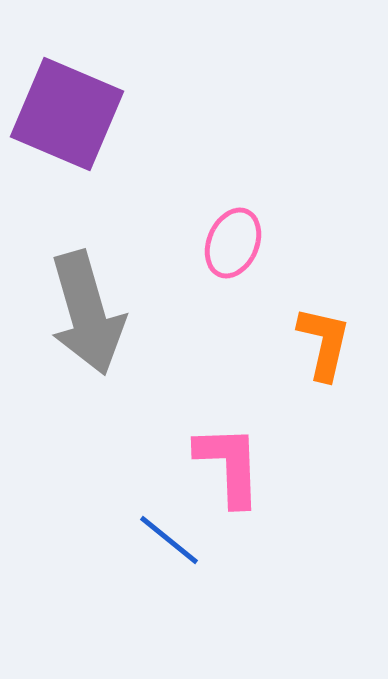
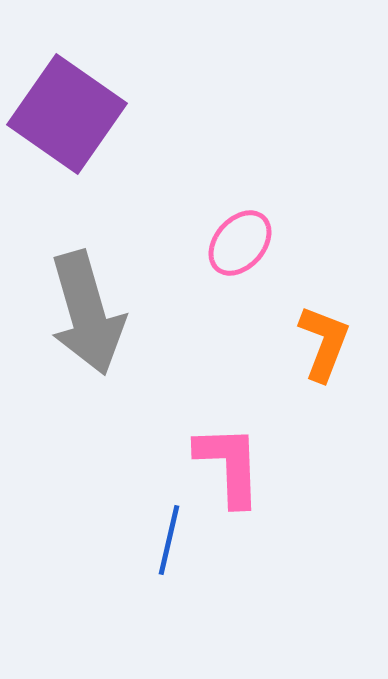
purple square: rotated 12 degrees clockwise
pink ellipse: moved 7 px right; rotated 18 degrees clockwise
orange L-shape: rotated 8 degrees clockwise
blue line: rotated 64 degrees clockwise
